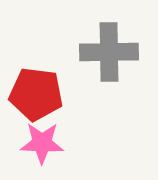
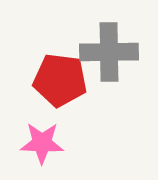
red pentagon: moved 24 px right, 14 px up
